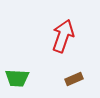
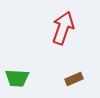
red arrow: moved 8 px up
